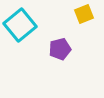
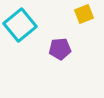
purple pentagon: rotated 10 degrees clockwise
